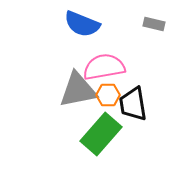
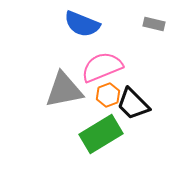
pink semicircle: moved 2 px left; rotated 12 degrees counterclockwise
gray triangle: moved 14 px left
orange hexagon: rotated 20 degrees counterclockwise
black trapezoid: rotated 36 degrees counterclockwise
green rectangle: rotated 18 degrees clockwise
